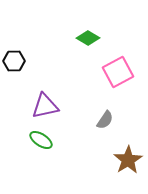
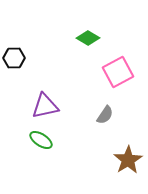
black hexagon: moved 3 px up
gray semicircle: moved 5 px up
